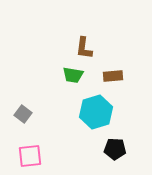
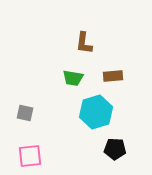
brown L-shape: moved 5 px up
green trapezoid: moved 3 px down
gray square: moved 2 px right, 1 px up; rotated 24 degrees counterclockwise
